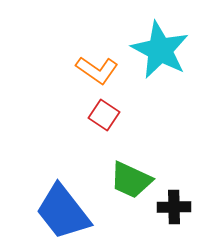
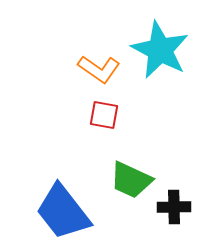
orange L-shape: moved 2 px right, 1 px up
red square: rotated 24 degrees counterclockwise
